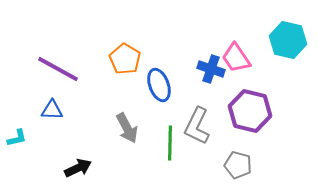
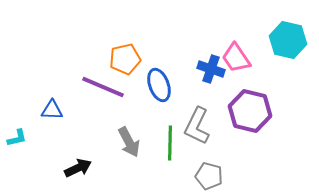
orange pentagon: rotated 28 degrees clockwise
purple line: moved 45 px right, 18 px down; rotated 6 degrees counterclockwise
gray arrow: moved 2 px right, 14 px down
gray pentagon: moved 29 px left, 11 px down
